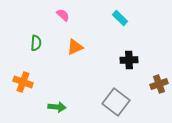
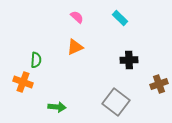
pink semicircle: moved 14 px right, 2 px down
green semicircle: moved 17 px down
